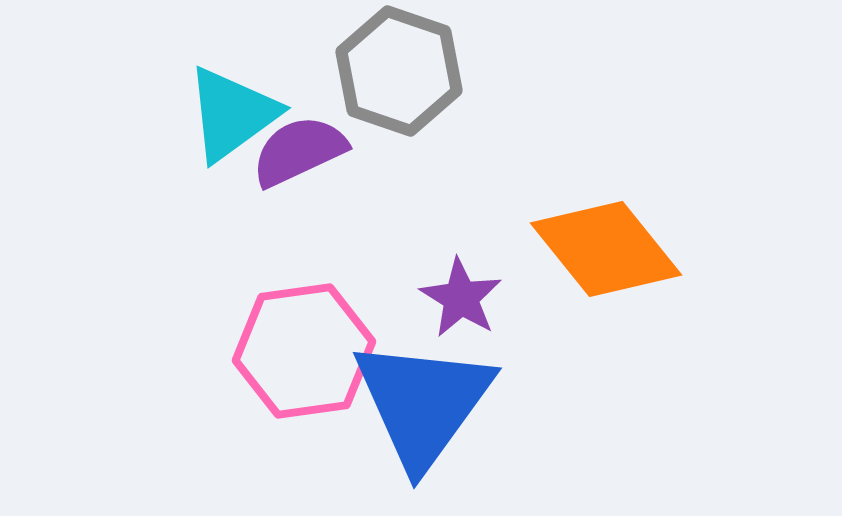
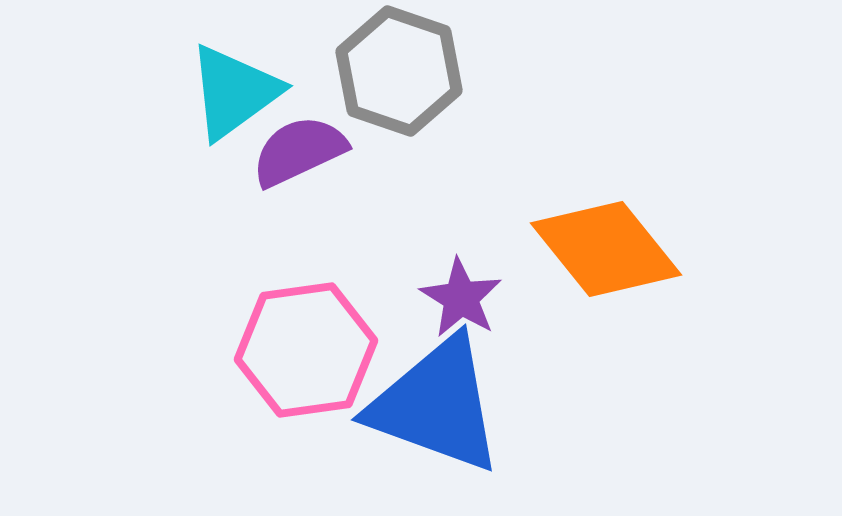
cyan triangle: moved 2 px right, 22 px up
pink hexagon: moved 2 px right, 1 px up
blue triangle: moved 13 px right, 2 px down; rotated 46 degrees counterclockwise
